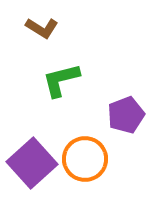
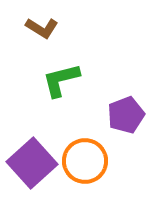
orange circle: moved 2 px down
